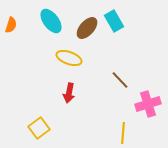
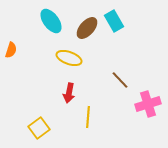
orange semicircle: moved 25 px down
yellow line: moved 35 px left, 16 px up
